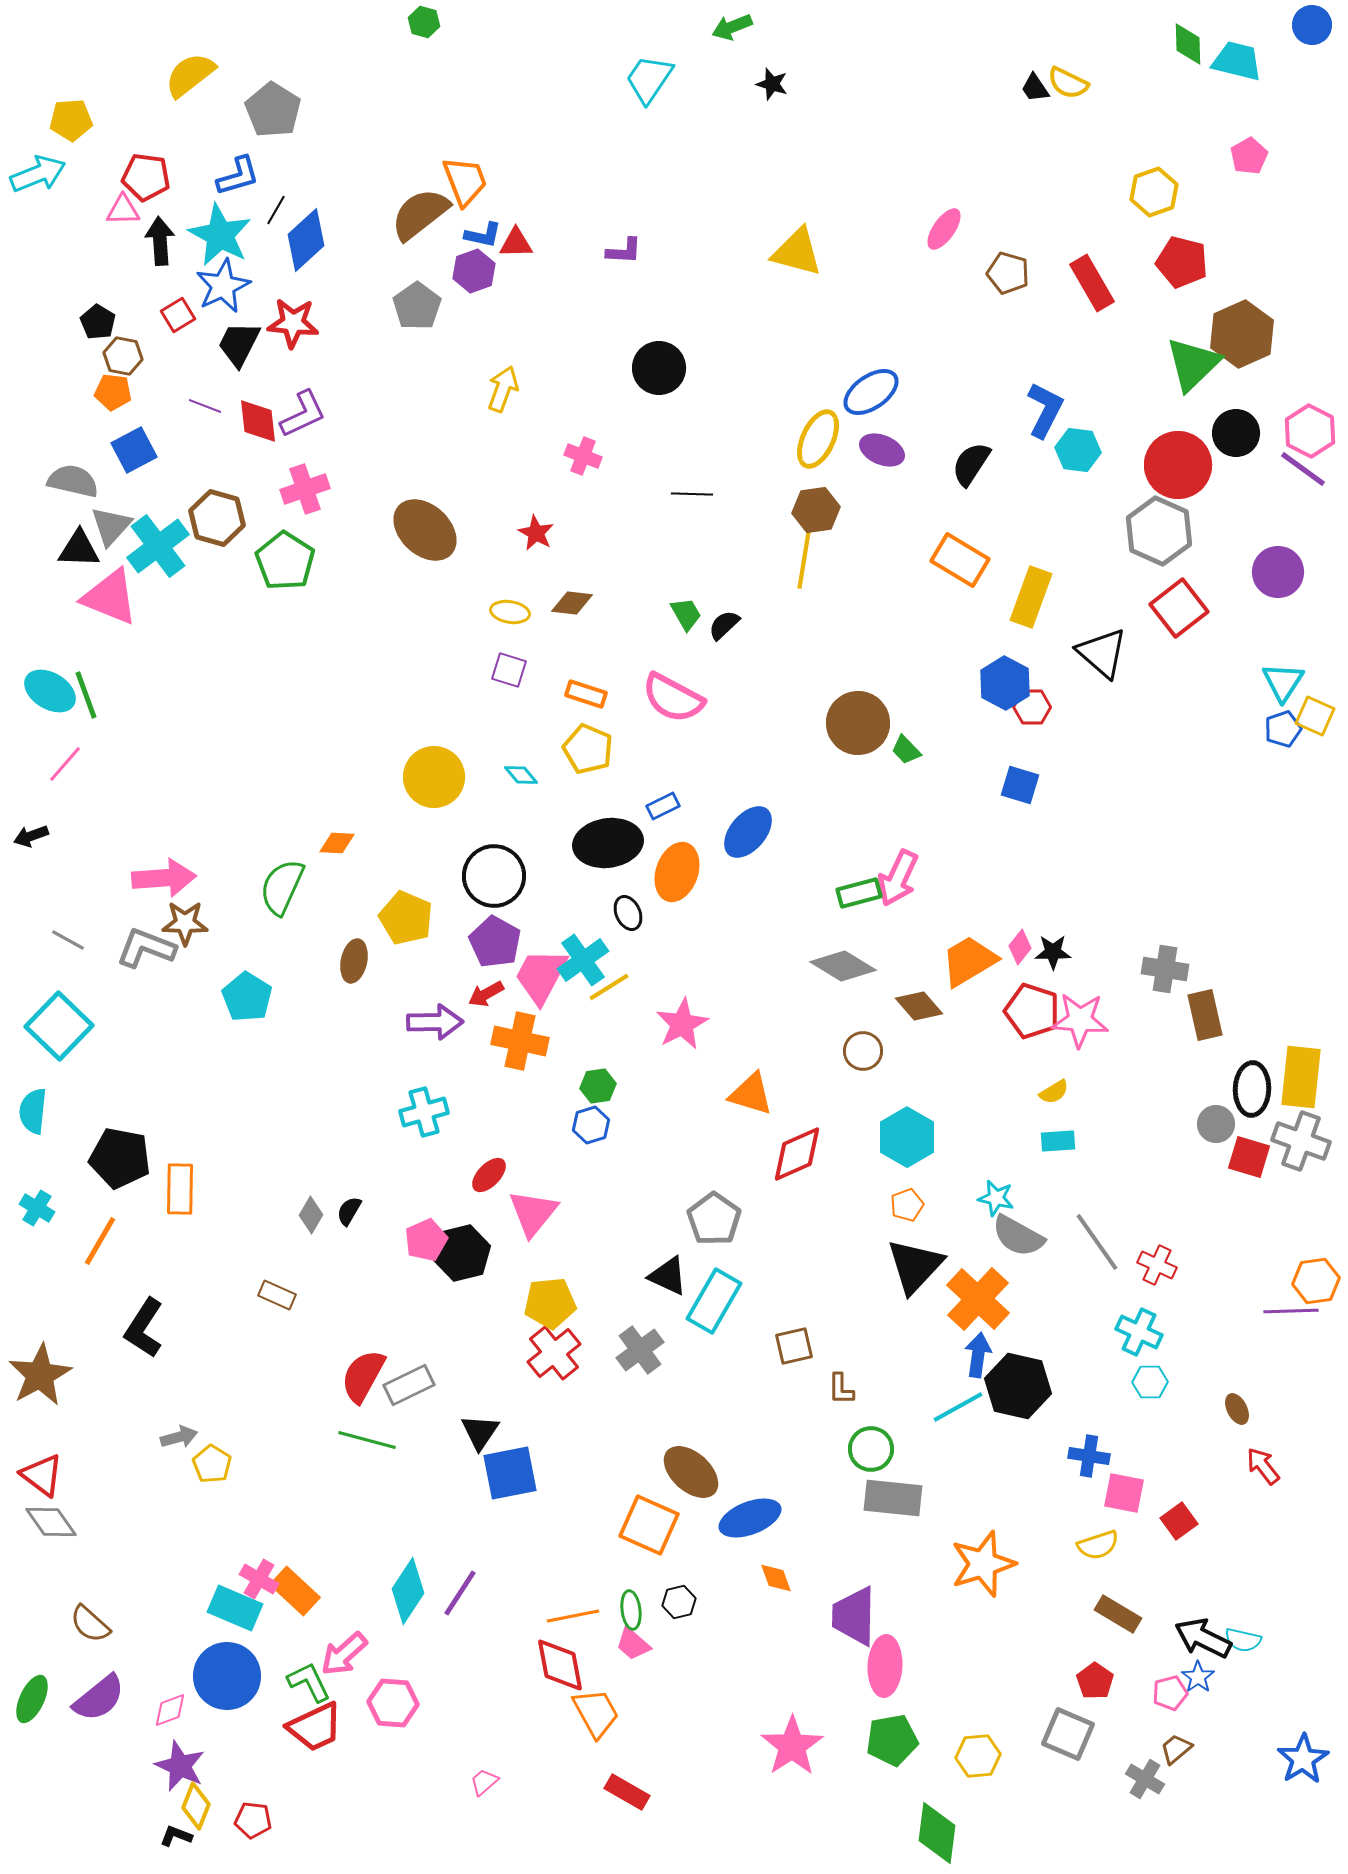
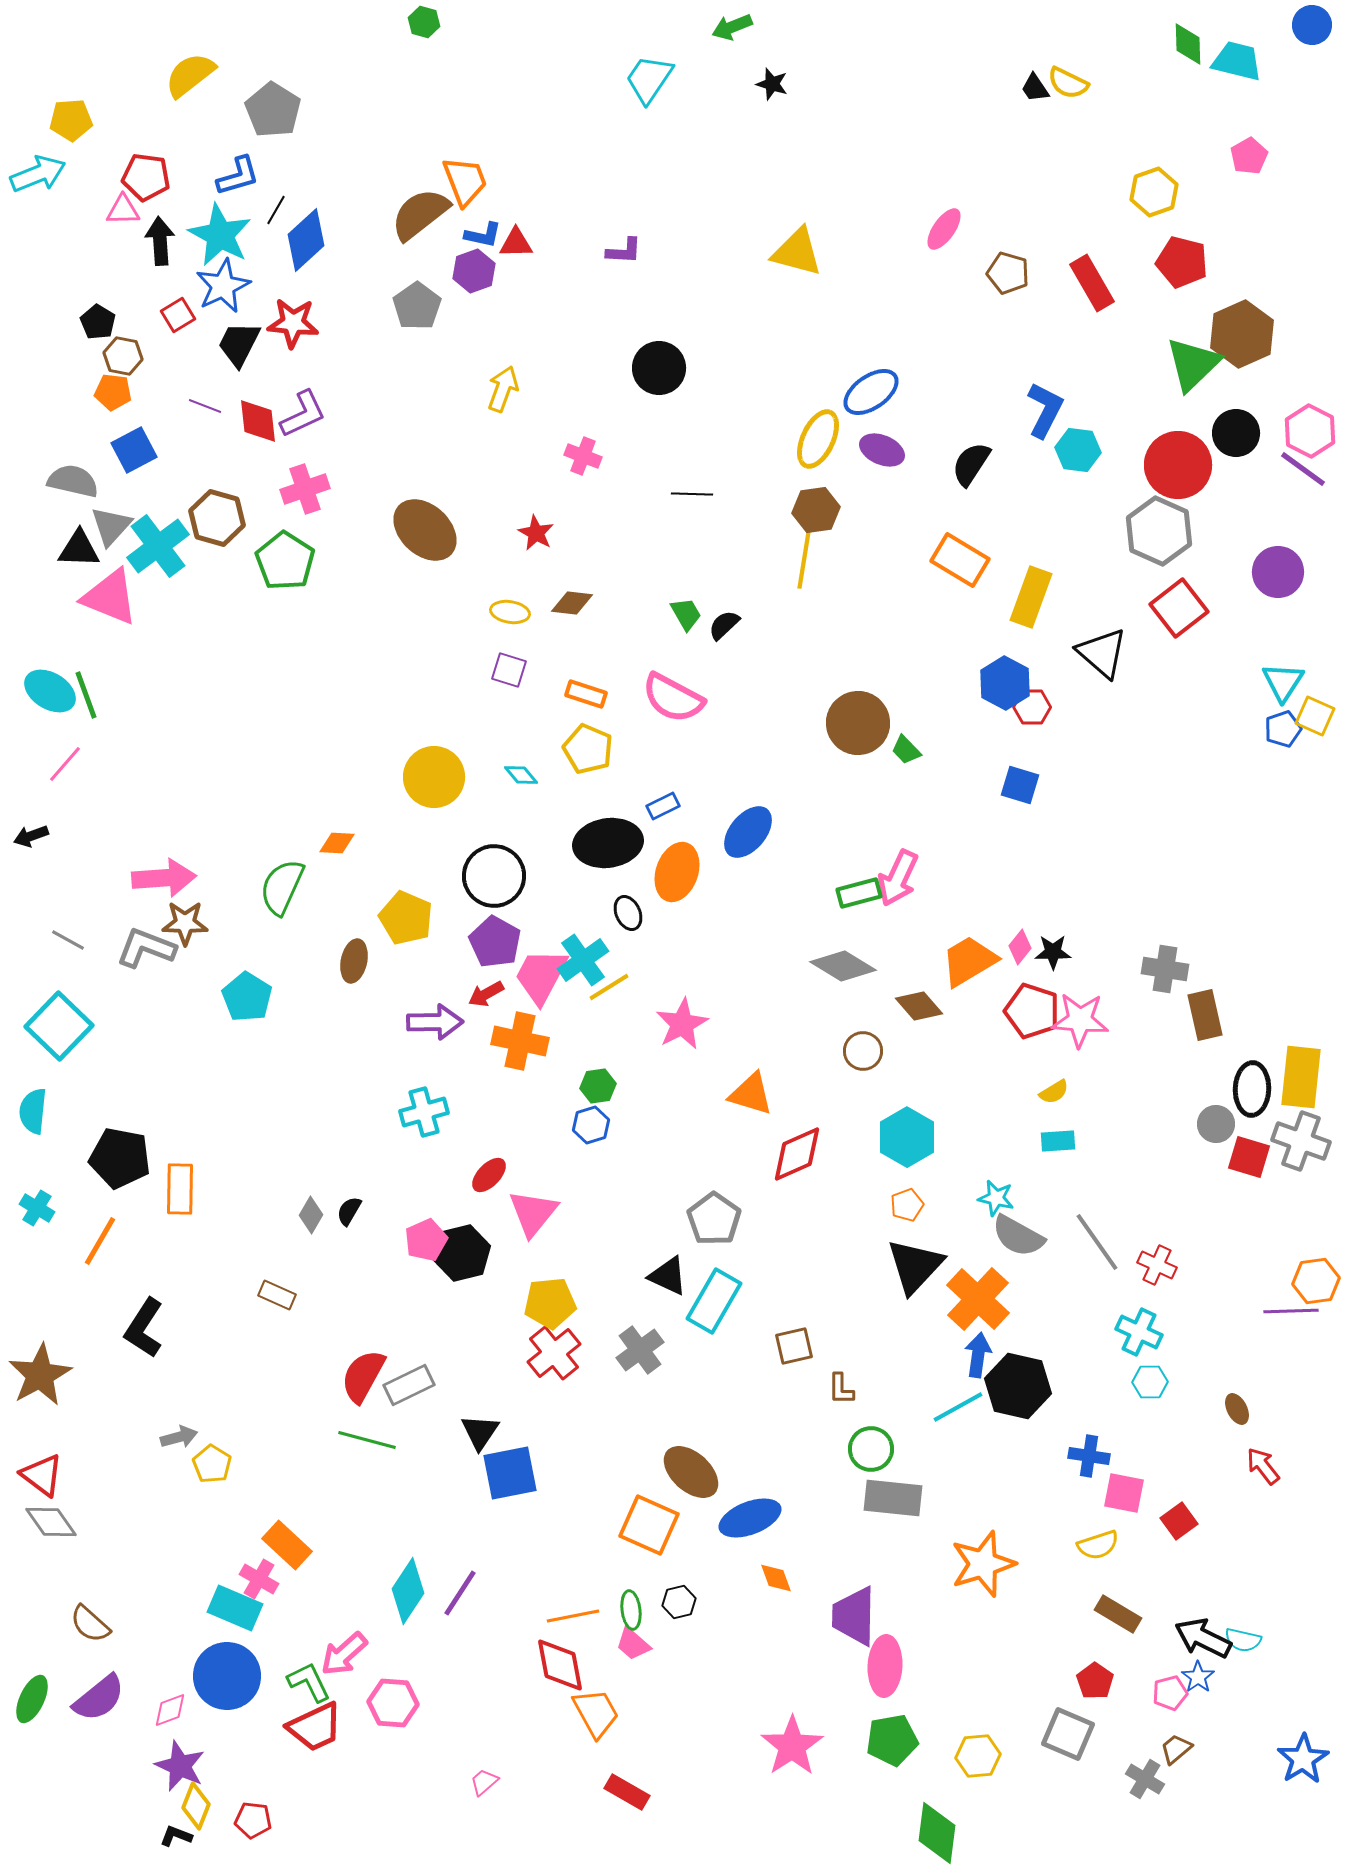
orange rectangle at (295, 1591): moved 8 px left, 46 px up
